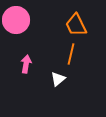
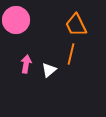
white triangle: moved 9 px left, 9 px up
